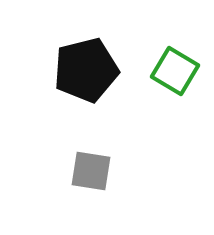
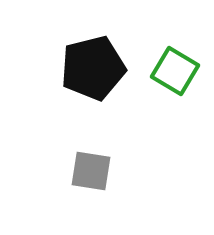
black pentagon: moved 7 px right, 2 px up
